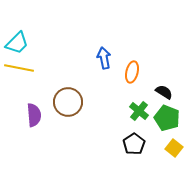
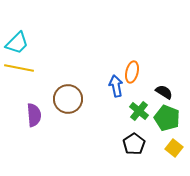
blue arrow: moved 12 px right, 28 px down
brown circle: moved 3 px up
